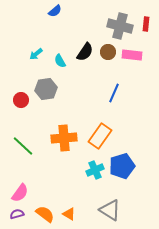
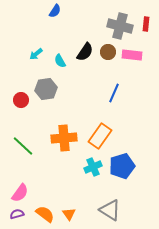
blue semicircle: rotated 16 degrees counterclockwise
cyan cross: moved 2 px left, 3 px up
orange triangle: rotated 24 degrees clockwise
